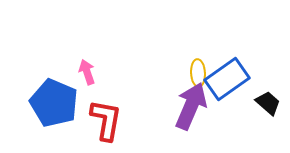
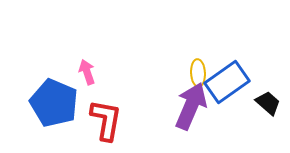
blue rectangle: moved 3 px down
